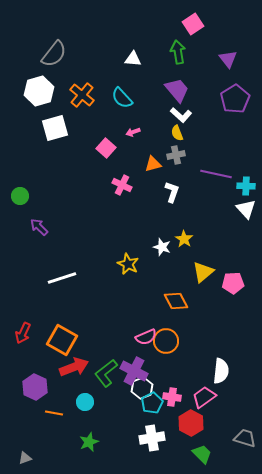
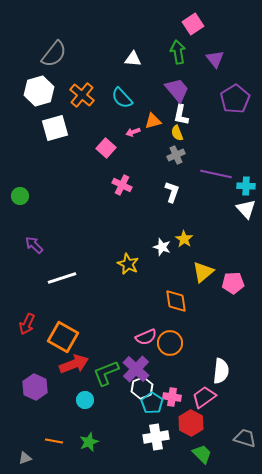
purple triangle at (228, 59): moved 13 px left
white L-shape at (181, 115): rotated 60 degrees clockwise
gray cross at (176, 155): rotated 12 degrees counterclockwise
orange triangle at (153, 164): moved 43 px up
purple arrow at (39, 227): moved 5 px left, 18 px down
orange diamond at (176, 301): rotated 20 degrees clockwise
red arrow at (23, 333): moved 4 px right, 9 px up
orange square at (62, 340): moved 1 px right, 3 px up
orange circle at (166, 341): moved 4 px right, 2 px down
red arrow at (74, 367): moved 3 px up
purple cross at (134, 371): moved 2 px right, 2 px up; rotated 16 degrees clockwise
green L-shape at (106, 373): rotated 16 degrees clockwise
cyan circle at (85, 402): moved 2 px up
cyan pentagon at (152, 403): rotated 10 degrees counterclockwise
orange line at (54, 413): moved 28 px down
white cross at (152, 438): moved 4 px right, 1 px up
